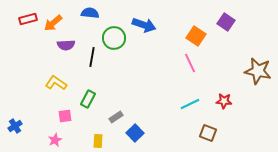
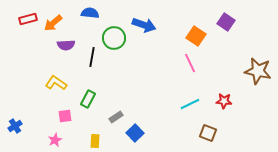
yellow rectangle: moved 3 px left
